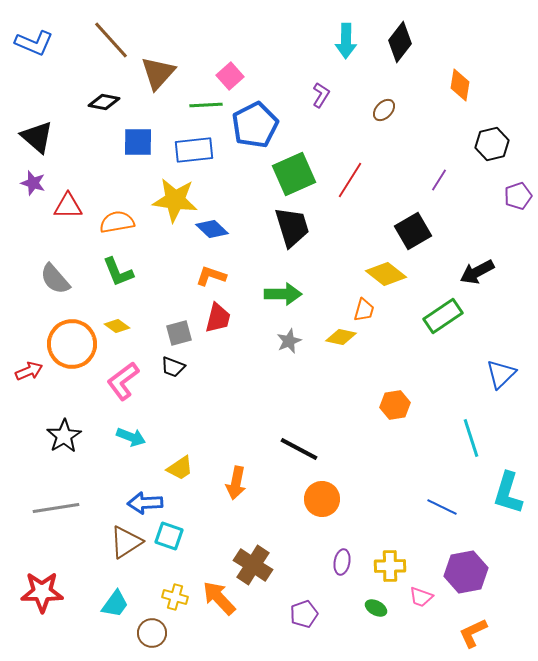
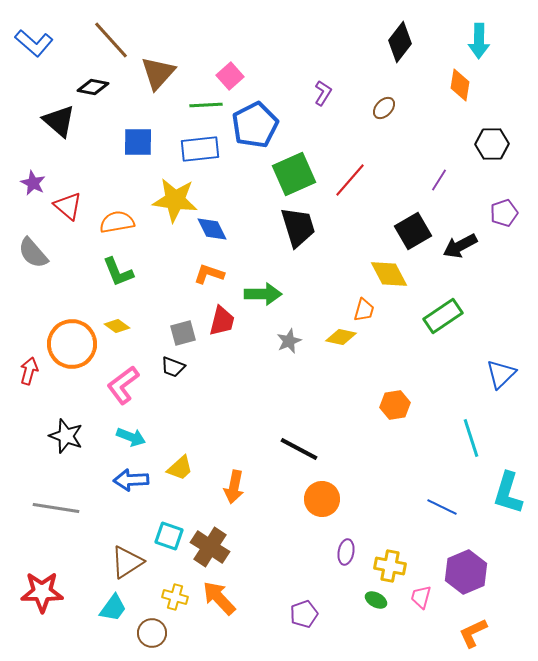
cyan arrow at (346, 41): moved 133 px right
blue L-shape at (34, 43): rotated 18 degrees clockwise
purple L-shape at (321, 95): moved 2 px right, 2 px up
black diamond at (104, 102): moved 11 px left, 15 px up
brown ellipse at (384, 110): moved 2 px up
black triangle at (37, 137): moved 22 px right, 16 px up
black hexagon at (492, 144): rotated 12 degrees clockwise
blue rectangle at (194, 150): moved 6 px right, 1 px up
red line at (350, 180): rotated 9 degrees clockwise
purple star at (33, 183): rotated 10 degrees clockwise
purple pentagon at (518, 196): moved 14 px left, 17 px down
red triangle at (68, 206): rotated 40 degrees clockwise
black trapezoid at (292, 227): moved 6 px right
blue diamond at (212, 229): rotated 20 degrees clockwise
black arrow at (477, 272): moved 17 px left, 26 px up
yellow diamond at (386, 274): moved 3 px right; rotated 24 degrees clockwise
orange L-shape at (211, 276): moved 2 px left, 2 px up
gray semicircle at (55, 279): moved 22 px left, 26 px up
green arrow at (283, 294): moved 20 px left
red trapezoid at (218, 318): moved 4 px right, 3 px down
gray square at (179, 333): moved 4 px right
red arrow at (29, 371): rotated 52 degrees counterclockwise
pink L-shape at (123, 381): moved 4 px down
black star at (64, 436): moved 2 px right; rotated 20 degrees counterclockwise
yellow trapezoid at (180, 468): rotated 8 degrees counterclockwise
orange arrow at (236, 483): moved 2 px left, 4 px down
blue arrow at (145, 503): moved 14 px left, 23 px up
gray line at (56, 508): rotated 18 degrees clockwise
brown triangle at (126, 542): moved 1 px right, 20 px down
purple ellipse at (342, 562): moved 4 px right, 10 px up
brown cross at (253, 565): moved 43 px left, 18 px up
yellow cross at (390, 566): rotated 12 degrees clockwise
purple hexagon at (466, 572): rotated 12 degrees counterclockwise
pink trapezoid at (421, 597): rotated 85 degrees clockwise
cyan trapezoid at (115, 604): moved 2 px left, 4 px down
green ellipse at (376, 608): moved 8 px up
